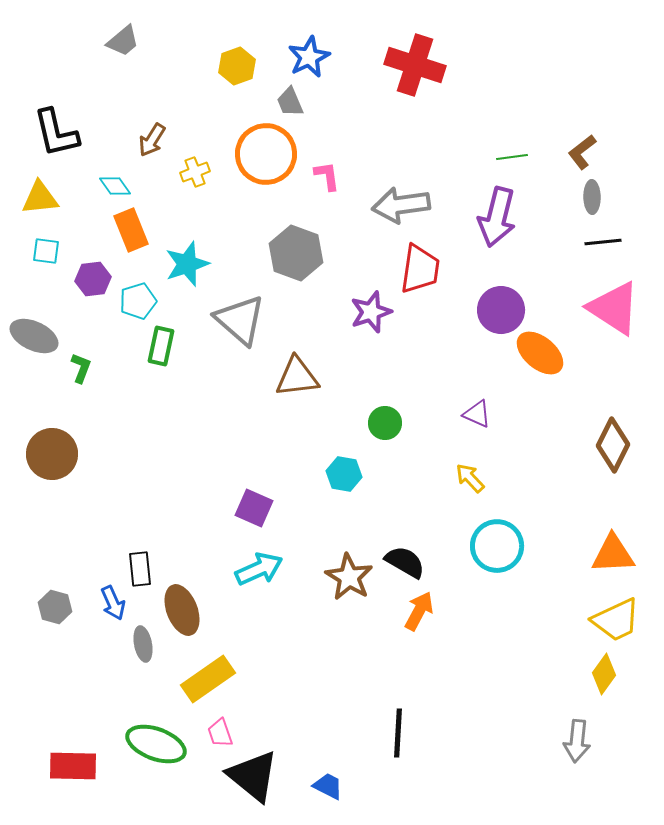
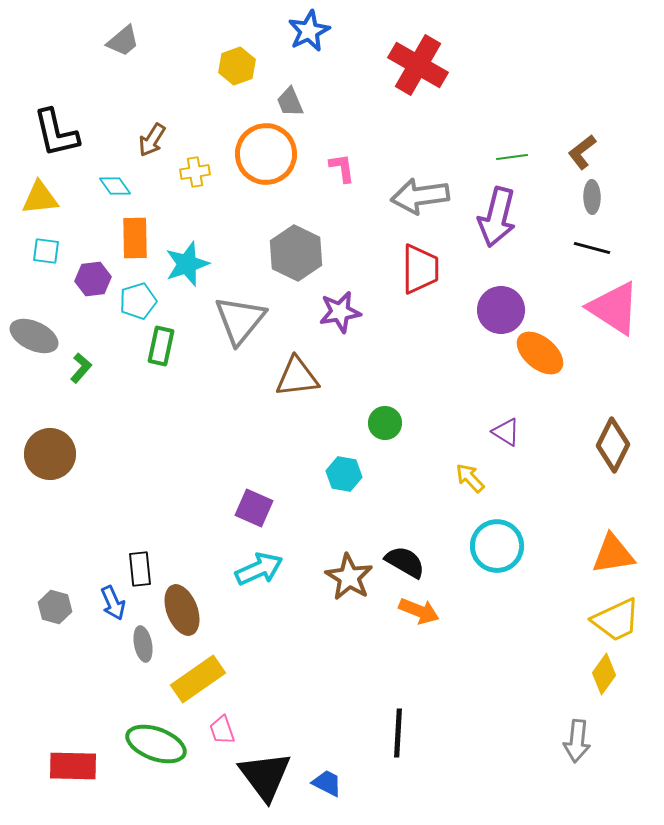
blue star at (309, 57): moved 26 px up
red cross at (415, 65): moved 3 px right; rotated 12 degrees clockwise
yellow cross at (195, 172): rotated 12 degrees clockwise
pink L-shape at (327, 176): moved 15 px right, 8 px up
gray arrow at (401, 205): moved 19 px right, 9 px up
orange rectangle at (131, 230): moved 4 px right, 8 px down; rotated 21 degrees clockwise
black line at (603, 242): moved 11 px left, 6 px down; rotated 21 degrees clockwise
gray hexagon at (296, 253): rotated 6 degrees clockwise
red trapezoid at (420, 269): rotated 8 degrees counterclockwise
purple star at (371, 312): moved 31 px left; rotated 9 degrees clockwise
gray triangle at (240, 320): rotated 28 degrees clockwise
green L-shape at (81, 368): rotated 20 degrees clockwise
purple triangle at (477, 414): moved 29 px right, 18 px down; rotated 8 degrees clockwise
brown circle at (52, 454): moved 2 px left
orange triangle at (613, 554): rotated 6 degrees counterclockwise
orange arrow at (419, 611): rotated 84 degrees clockwise
yellow rectangle at (208, 679): moved 10 px left
pink trapezoid at (220, 733): moved 2 px right, 3 px up
black triangle at (253, 776): moved 12 px right; rotated 14 degrees clockwise
blue trapezoid at (328, 786): moved 1 px left, 3 px up
